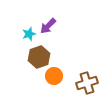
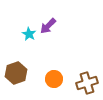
cyan star: rotated 24 degrees counterclockwise
brown hexagon: moved 23 px left, 16 px down
orange circle: moved 3 px down
